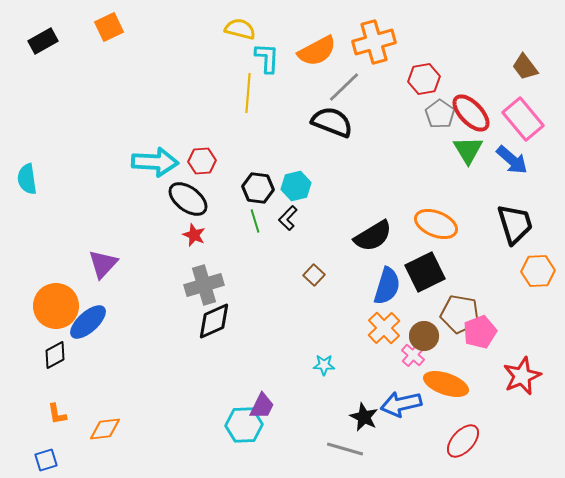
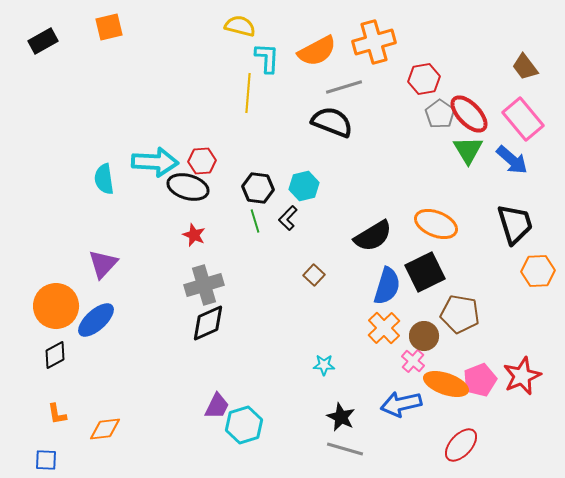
orange square at (109, 27): rotated 12 degrees clockwise
yellow semicircle at (240, 29): moved 3 px up
gray line at (344, 87): rotated 27 degrees clockwise
red ellipse at (471, 113): moved 2 px left, 1 px down
cyan semicircle at (27, 179): moved 77 px right
cyan hexagon at (296, 186): moved 8 px right
black ellipse at (188, 199): moved 12 px up; rotated 21 degrees counterclockwise
black diamond at (214, 321): moved 6 px left, 2 px down
blue ellipse at (88, 322): moved 8 px right, 2 px up
pink pentagon at (480, 332): moved 48 px down
pink cross at (413, 355): moved 6 px down
purple trapezoid at (262, 406): moved 45 px left
black star at (364, 417): moved 23 px left
cyan hexagon at (244, 425): rotated 15 degrees counterclockwise
red ellipse at (463, 441): moved 2 px left, 4 px down
blue square at (46, 460): rotated 20 degrees clockwise
